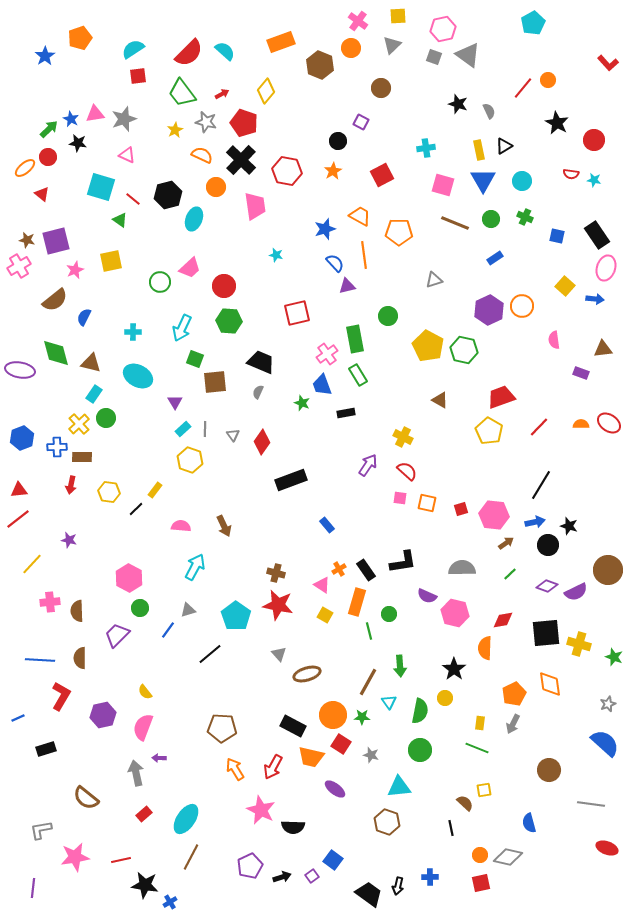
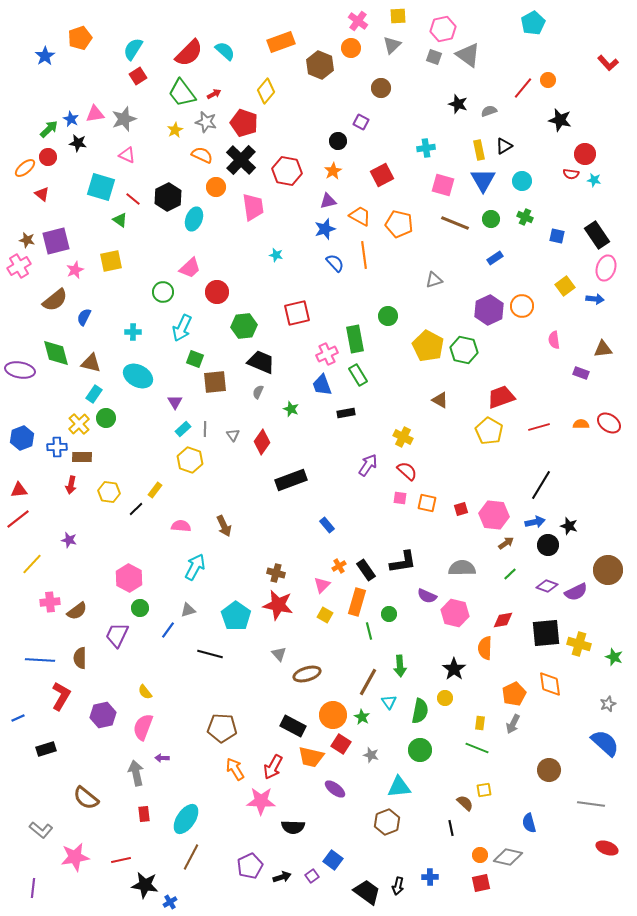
cyan semicircle at (133, 49): rotated 25 degrees counterclockwise
red square at (138, 76): rotated 24 degrees counterclockwise
red arrow at (222, 94): moved 8 px left
gray semicircle at (489, 111): rotated 84 degrees counterclockwise
black star at (557, 123): moved 3 px right, 3 px up; rotated 15 degrees counterclockwise
red circle at (594, 140): moved 9 px left, 14 px down
black hexagon at (168, 195): moved 2 px down; rotated 12 degrees counterclockwise
pink trapezoid at (255, 206): moved 2 px left, 1 px down
orange pentagon at (399, 232): moved 8 px up; rotated 12 degrees clockwise
green circle at (160, 282): moved 3 px right, 10 px down
red circle at (224, 286): moved 7 px left, 6 px down
purple triangle at (347, 286): moved 19 px left, 85 px up
yellow square at (565, 286): rotated 12 degrees clockwise
green hexagon at (229, 321): moved 15 px right, 5 px down; rotated 10 degrees counterclockwise
pink cross at (327, 354): rotated 10 degrees clockwise
green star at (302, 403): moved 11 px left, 6 px down
red line at (539, 427): rotated 30 degrees clockwise
orange cross at (339, 569): moved 3 px up
pink triangle at (322, 585): rotated 42 degrees clockwise
brown semicircle at (77, 611): rotated 125 degrees counterclockwise
purple trapezoid at (117, 635): rotated 20 degrees counterclockwise
black line at (210, 654): rotated 55 degrees clockwise
green star at (362, 717): rotated 28 degrees clockwise
purple arrow at (159, 758): moved 3 px right
pink star at (261, 810): moved 9 px up; rotated 24 degrees counterclockwise
red rectangle at (144, 814): rotated 56 degrees counterclockwise
brown hexagon at (387, 822): rotated 20 degrees clockwise
gray L-shape at (41, 830): rotated 130 degrees counterclockwise
black trapezoid at (369, 894): moved 2 px left, 2 px up
